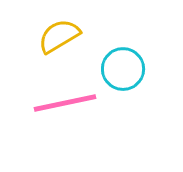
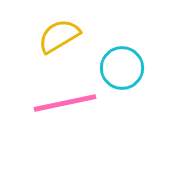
cyan circle: moved 1 px left, 1 px up
